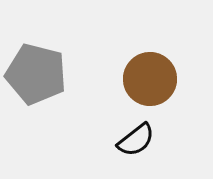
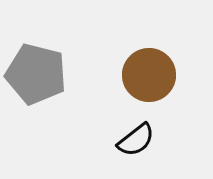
brown circle: moved 1 px left, 4 px up
